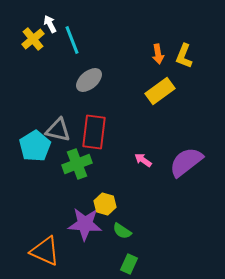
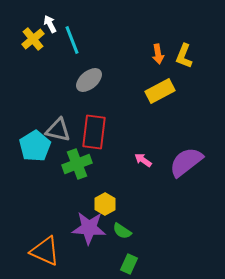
yellow rectangle: rotated 8 degrees clockwise
yellow hexagon: rotated 15 degrees clockwise
purple star: moved 4 px right, 4 px down
